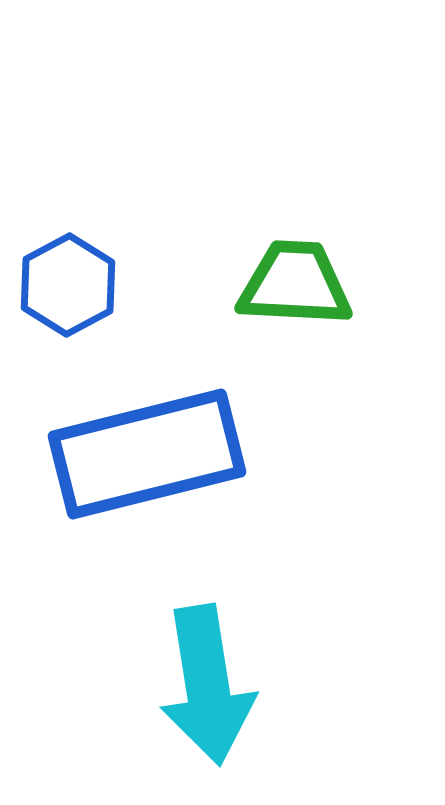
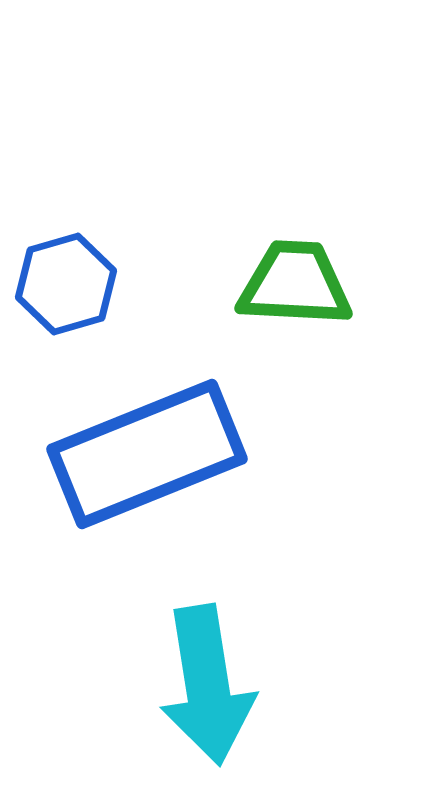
blue hexagon: moved 2 px left, 1 px up; rotated 12 degrees clockwise
blue rectangle: rotated 8 degrees counterclockwise
